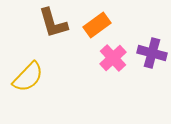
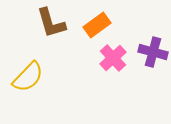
brown L-shape: moved 2 px left
purple cross: moved 1 px right, 1 px up
